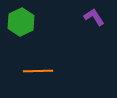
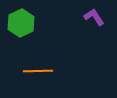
green hexagon: moved 1 px down
